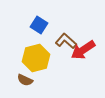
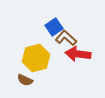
blue square: moved 15 px right, 2 px down; rotated 24 degrees clockwise
brown L-shape: moved 3 px up
red arrow: moved 5 px left, 4 px down; rotated 40 degrees clockwise
